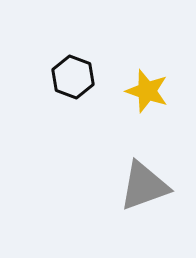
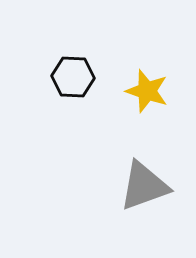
black hexagon: rotated 18 degrees counterclockwise
